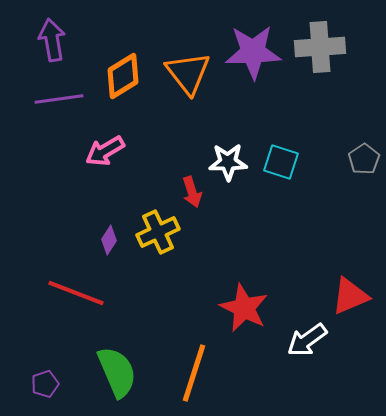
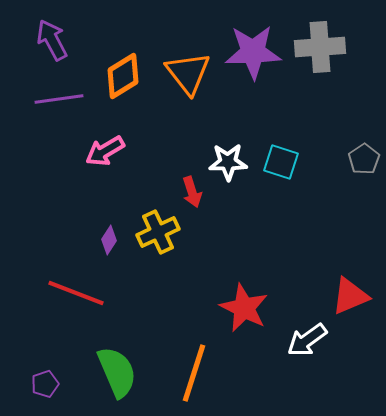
purple arrow: rotated 18 degrees counterclockwise
